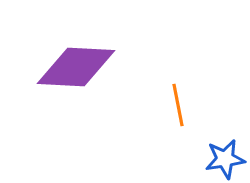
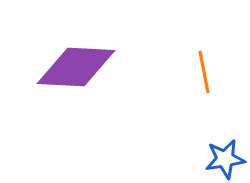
orange line: moved 26 px right, 33 px up
